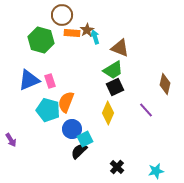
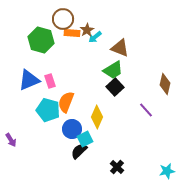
brown circle: moved 1 px right, 4 px down
cyan arrow: rotated 112 degrees counterclockwise
black square: rotated 18 degrees counterclockwise
yellow diamond: moved 11 px left, 4 px down
cyan star: moved 11 px right
